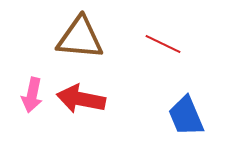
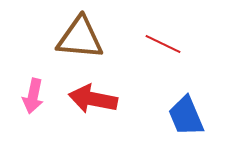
pink arrow: moved 1 px right, 1 px down
red arrow: moved 12 px right
